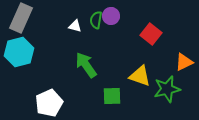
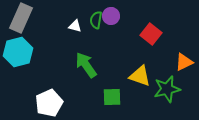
cyan hexagon: moved 1 px left
green square: moved 1 px down
